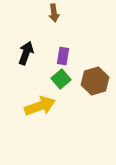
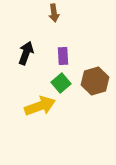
purple rectangle: rotated 12 degrees counterclockwise
green square: moved 4 px down
